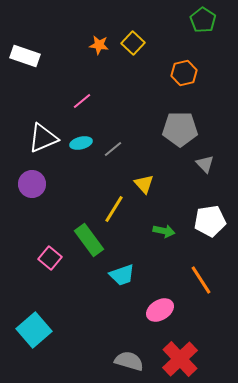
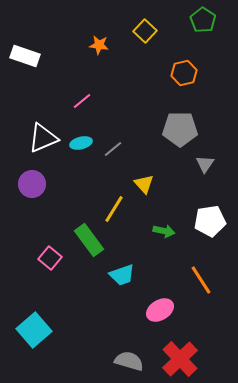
yellow square: moved 12 px right, 12 px up
gray triangle: rotated 18 degrees clockwise
